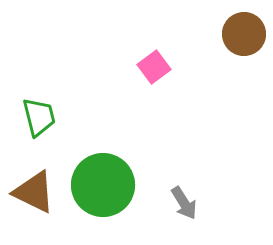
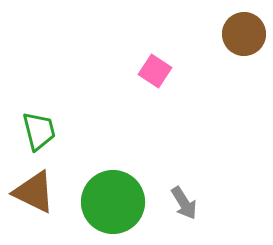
pink square: moved 1 px right, 4 px down; rotated 20 degrees counterclockwise
green trapezoid: moved 14 px down
green circle: moved 10 px right, 17 px down
